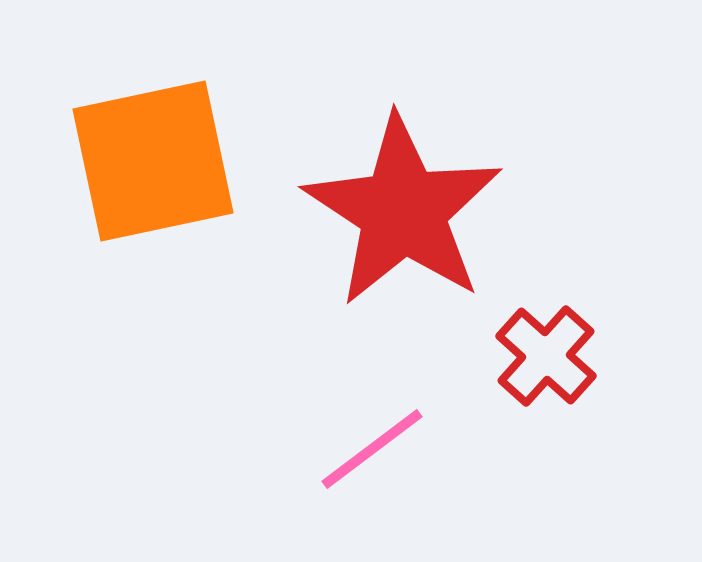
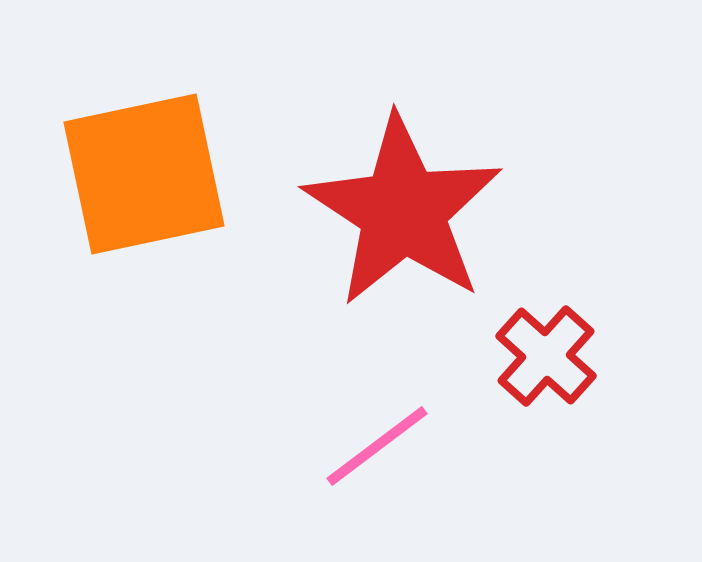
orange square: moved 9 px left, 13 px down
pink line: moved 5 px right, 3 px up
